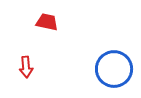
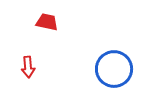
red arrow: moved 2 px right
